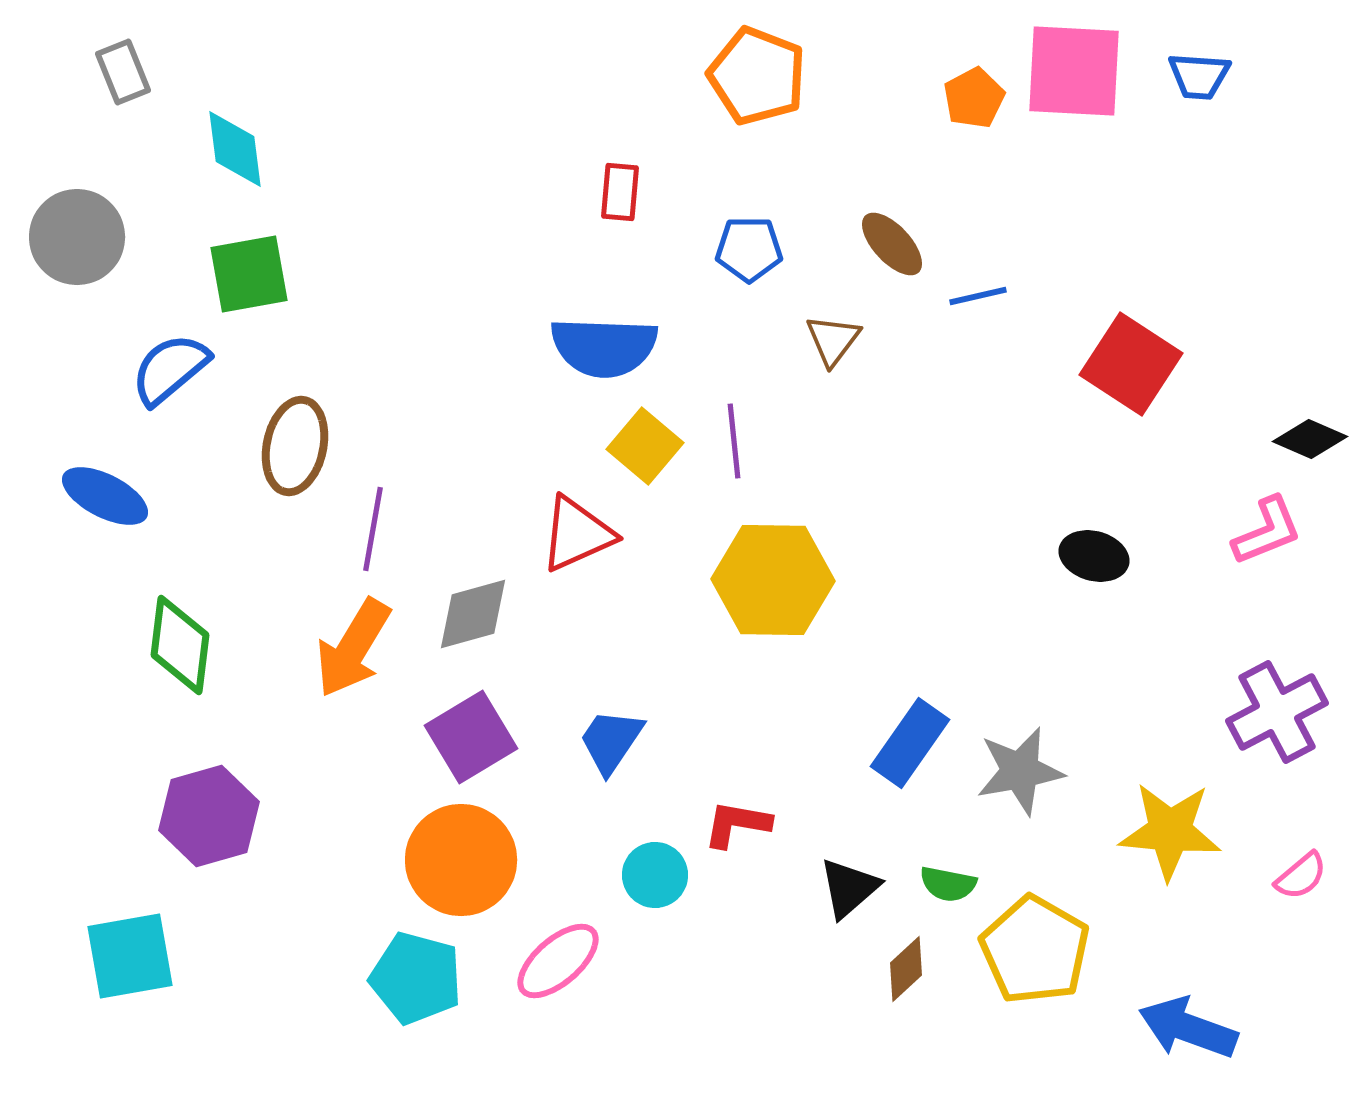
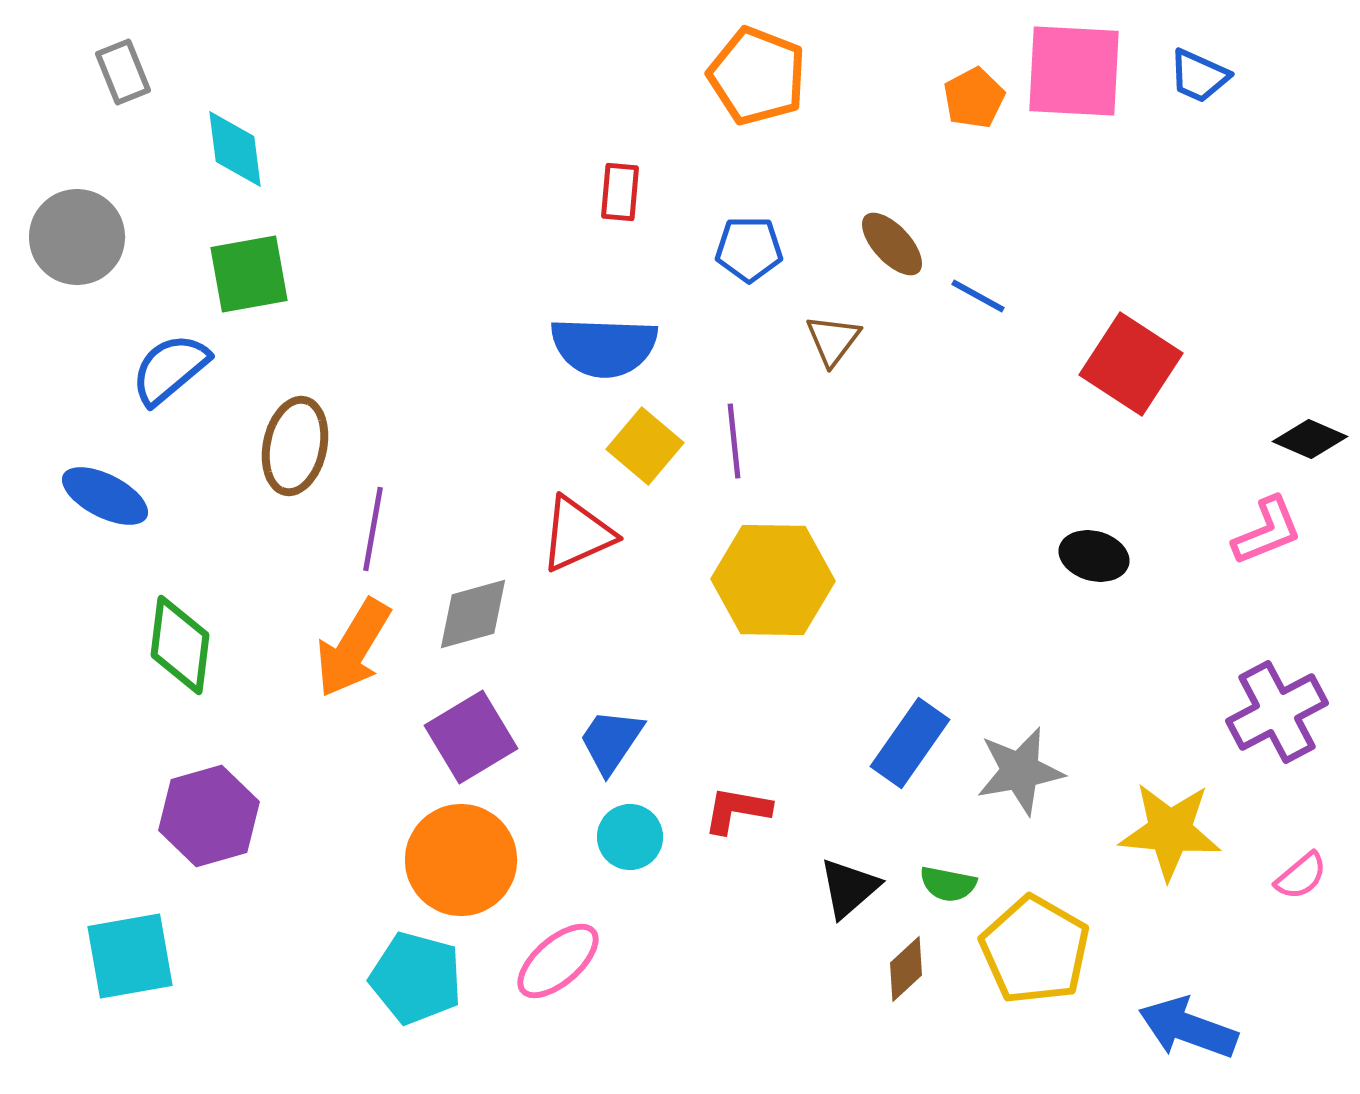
blue trapezoid at (1199, 76): rotated 20 degrees clockwise
blue line at (978, 296): rotated 42 degrees clockwise
red L-shape at (737, 824): moved 14 px up
cyan circle at (655, 875): moved 25 px left, 38 px up
